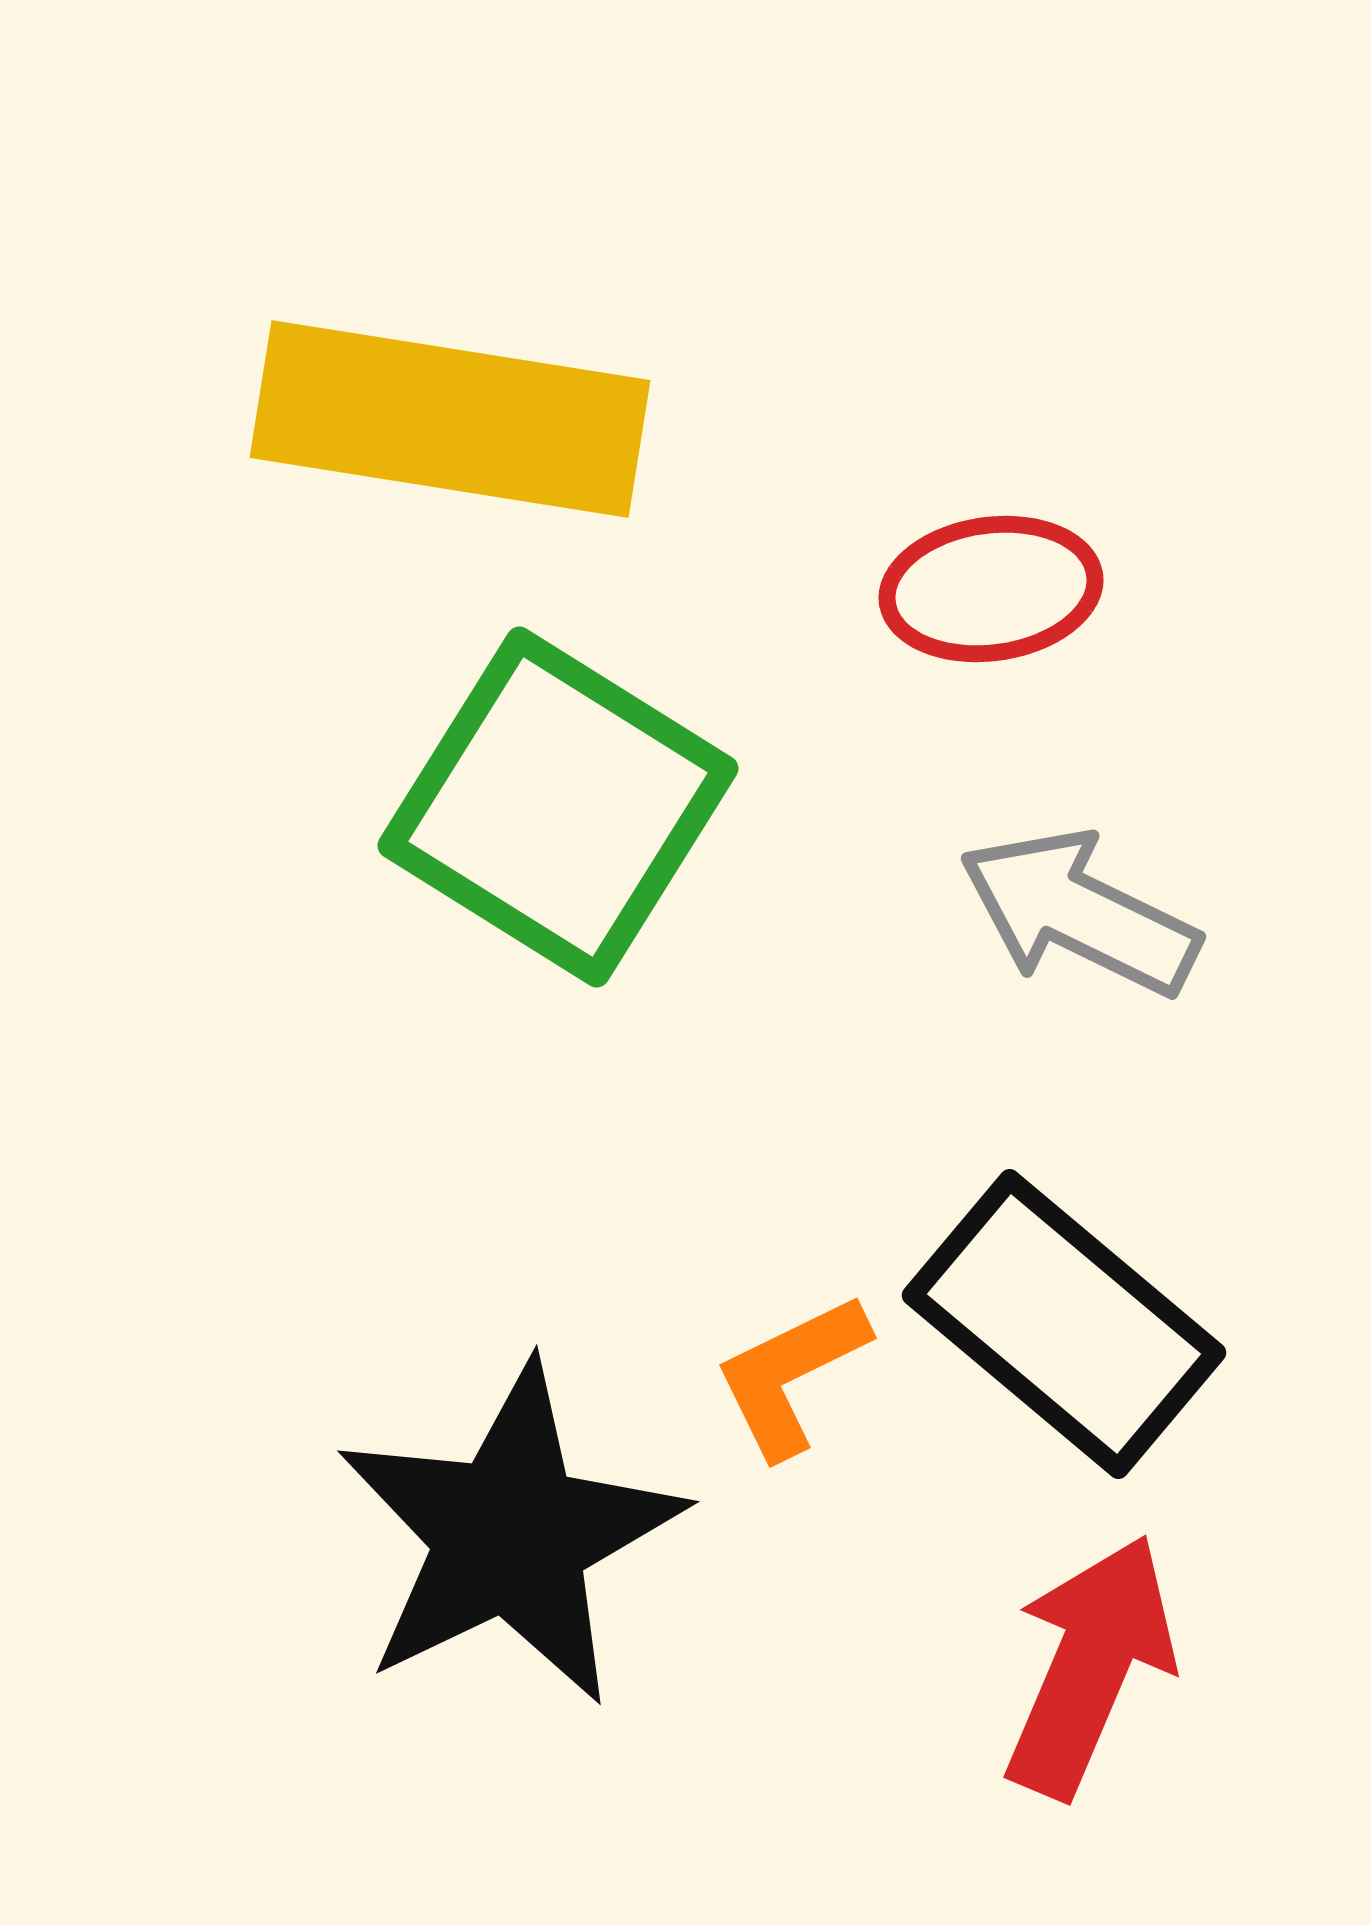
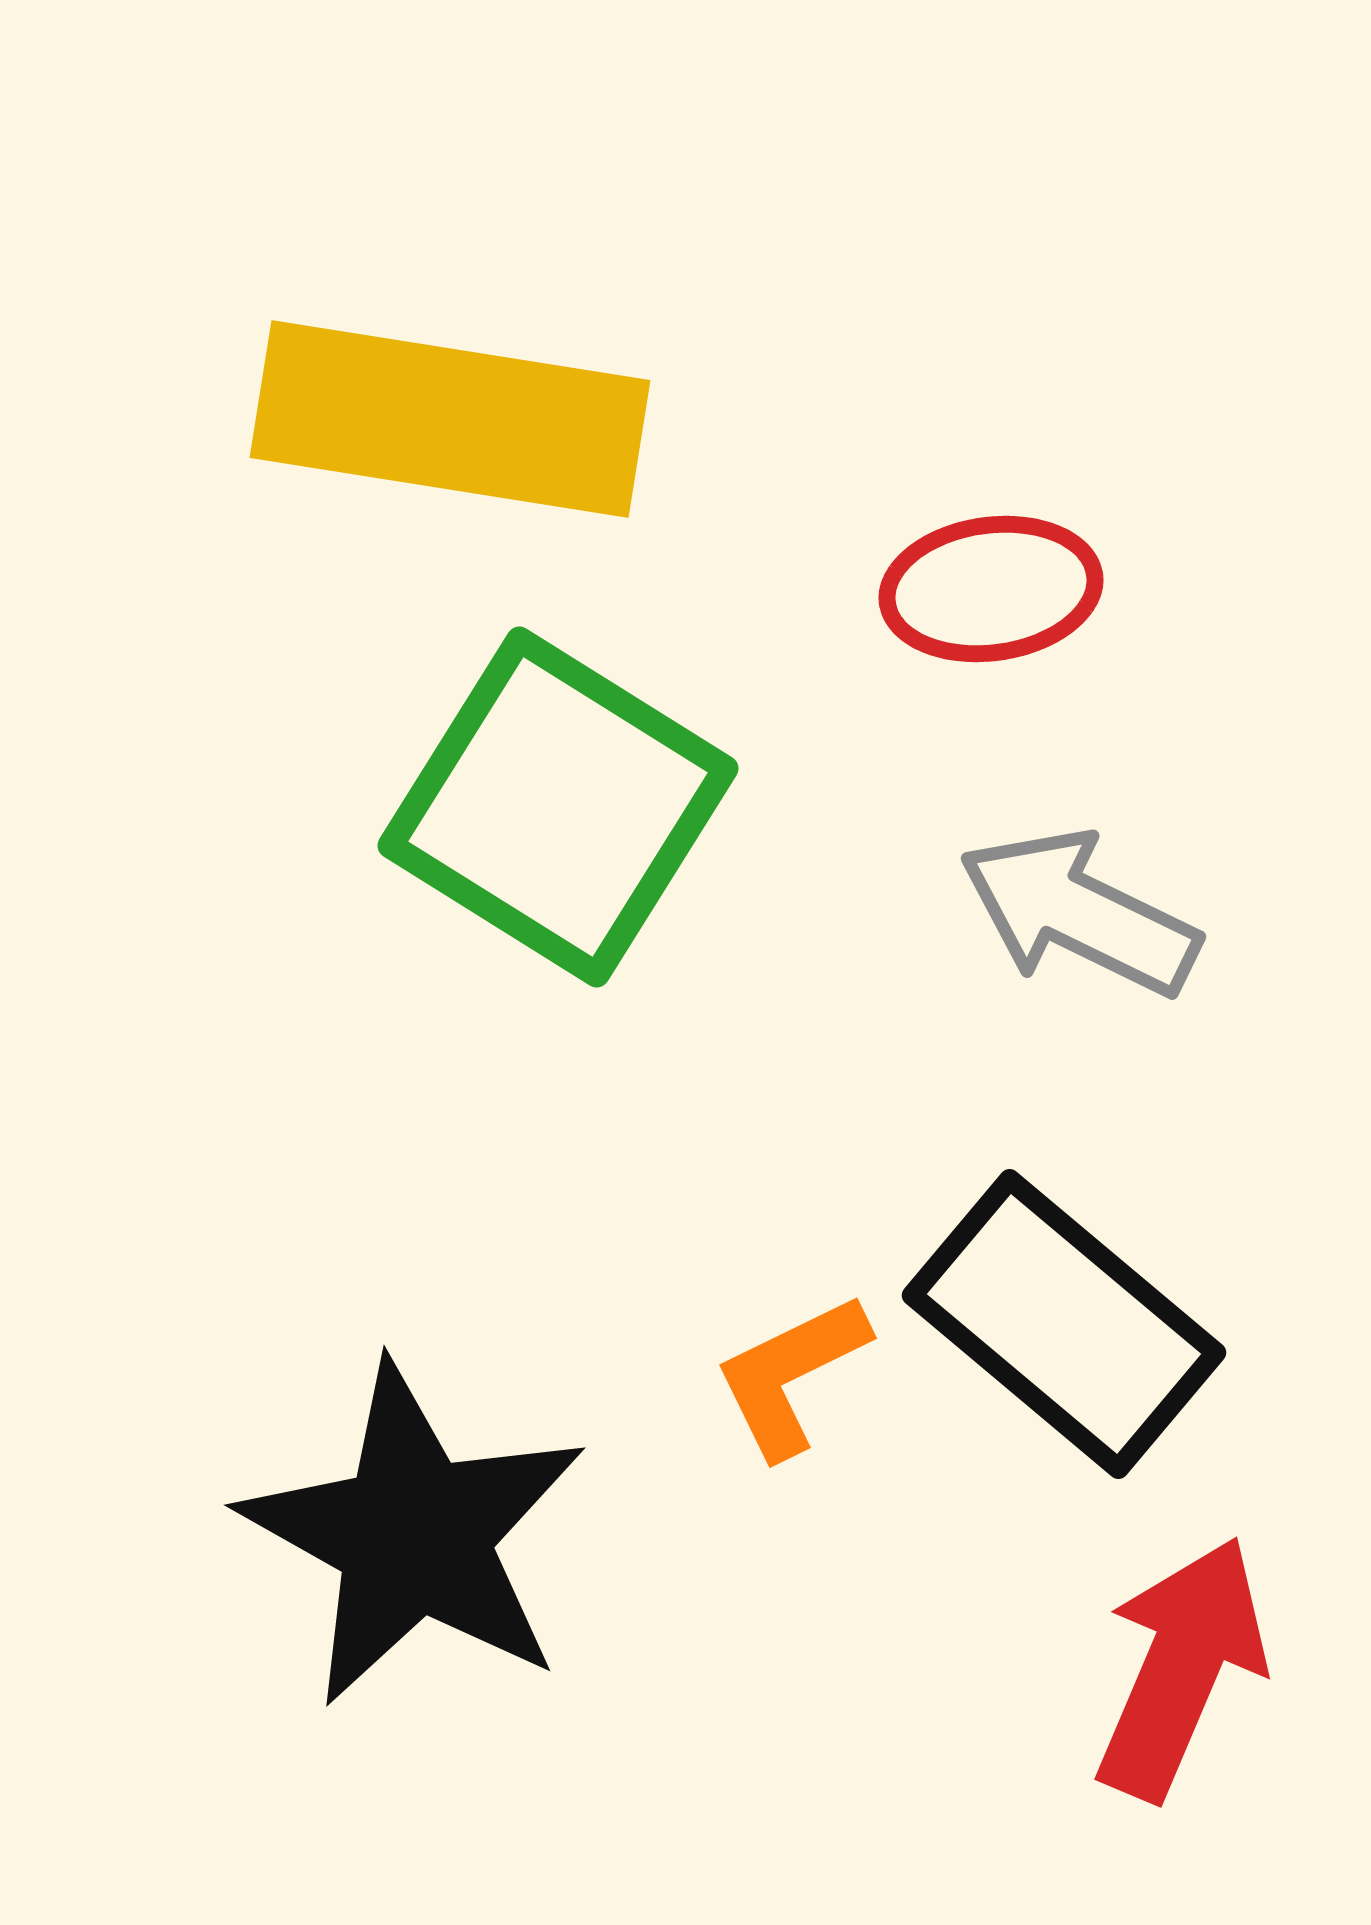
black star: moved 96 px left; rotated 17 degrees counterclockwise
red arrow: moved 91 px right, 2 px down
